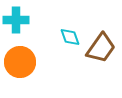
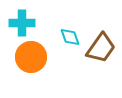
cyan cross: moved 6 px right, 3 px down
orange circle: moved 11 px right, 5 px up
